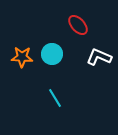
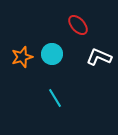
orange star: rotated 20 degrees counterclockwise
